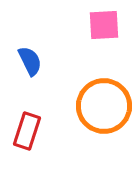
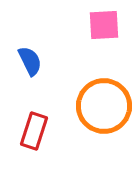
red rectangle: moved 7 px right
